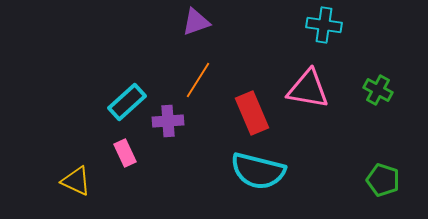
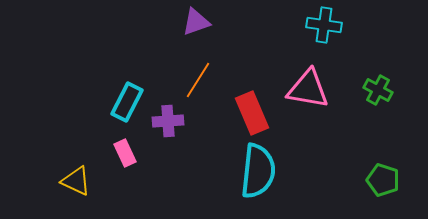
cyan rectangle: rotated 21 degrees counterclockwise
cyan semicircle: rotated 98 degrees counterclockwise
